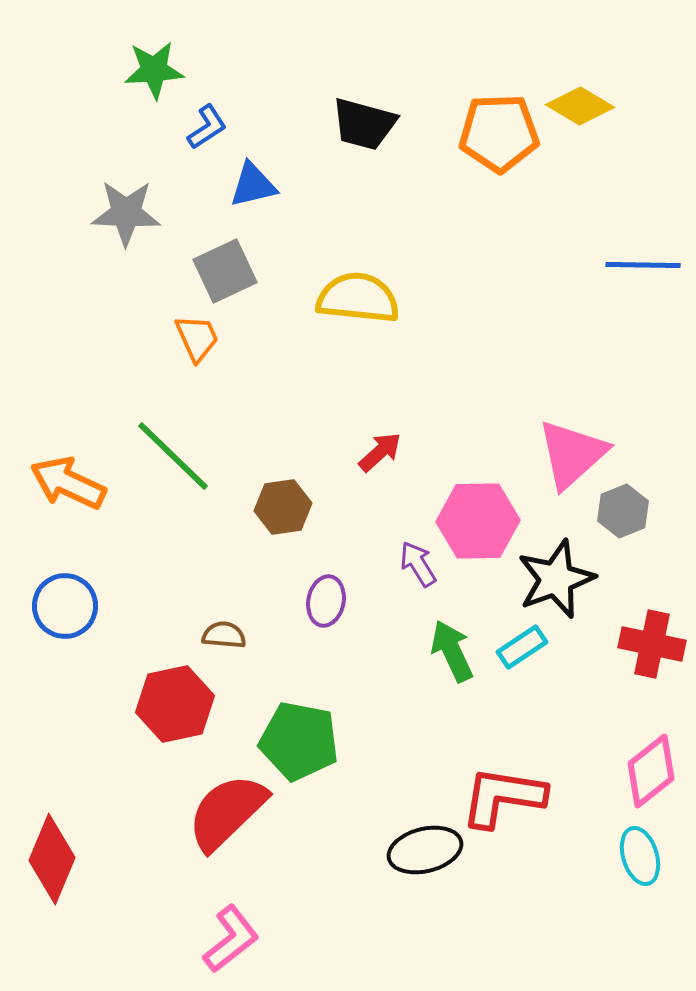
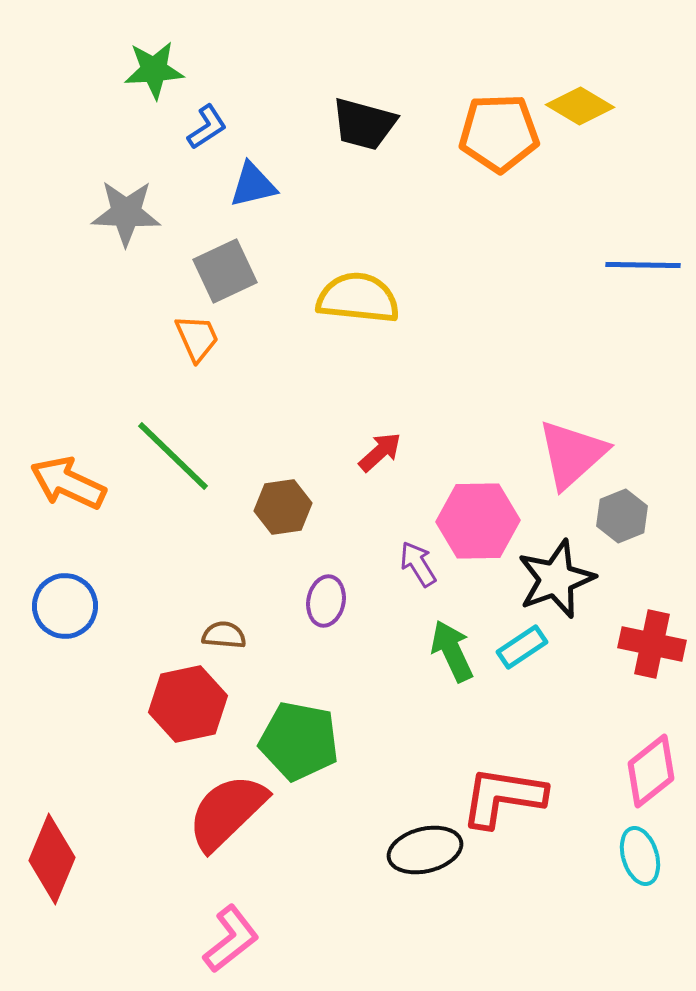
gray hexagon: moved 1 px left, 5 px down
red hexagon: moved 13 px right
